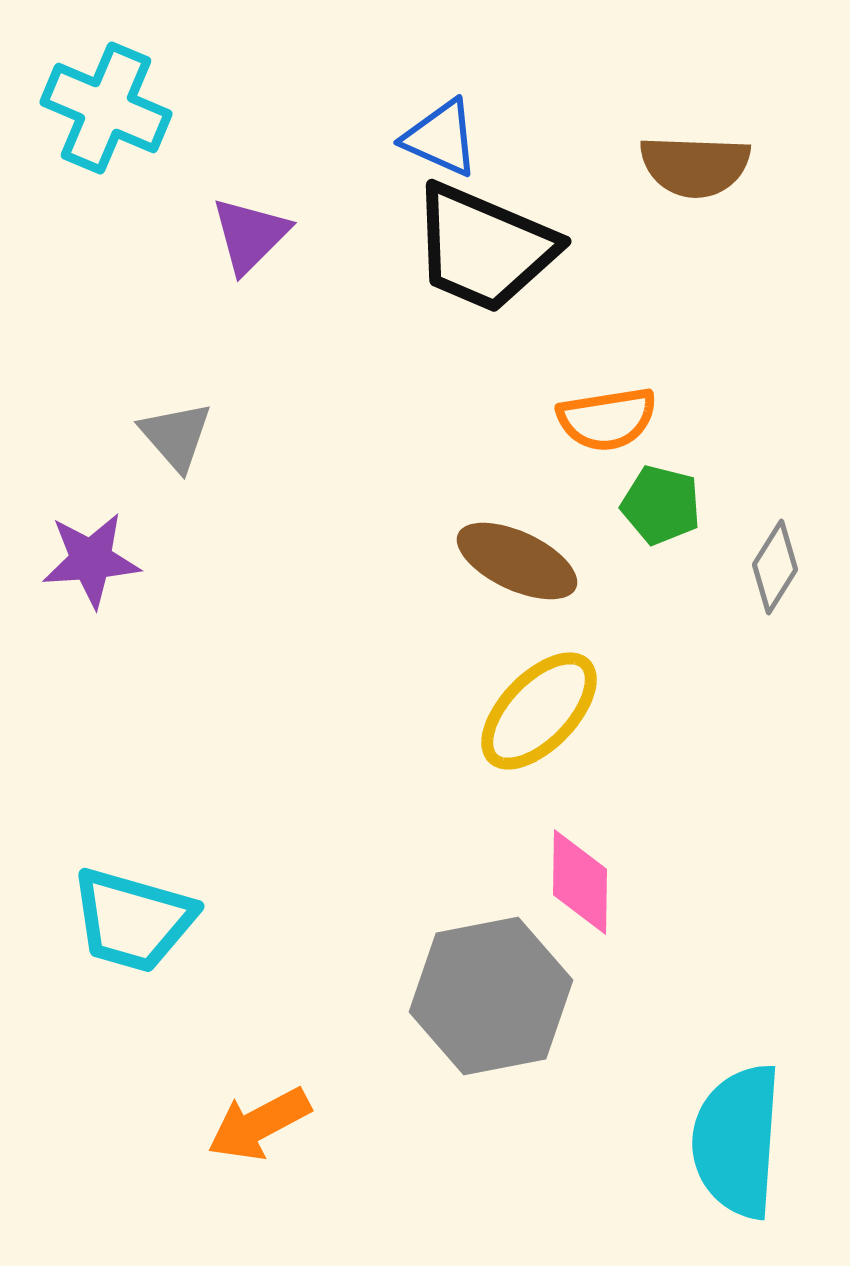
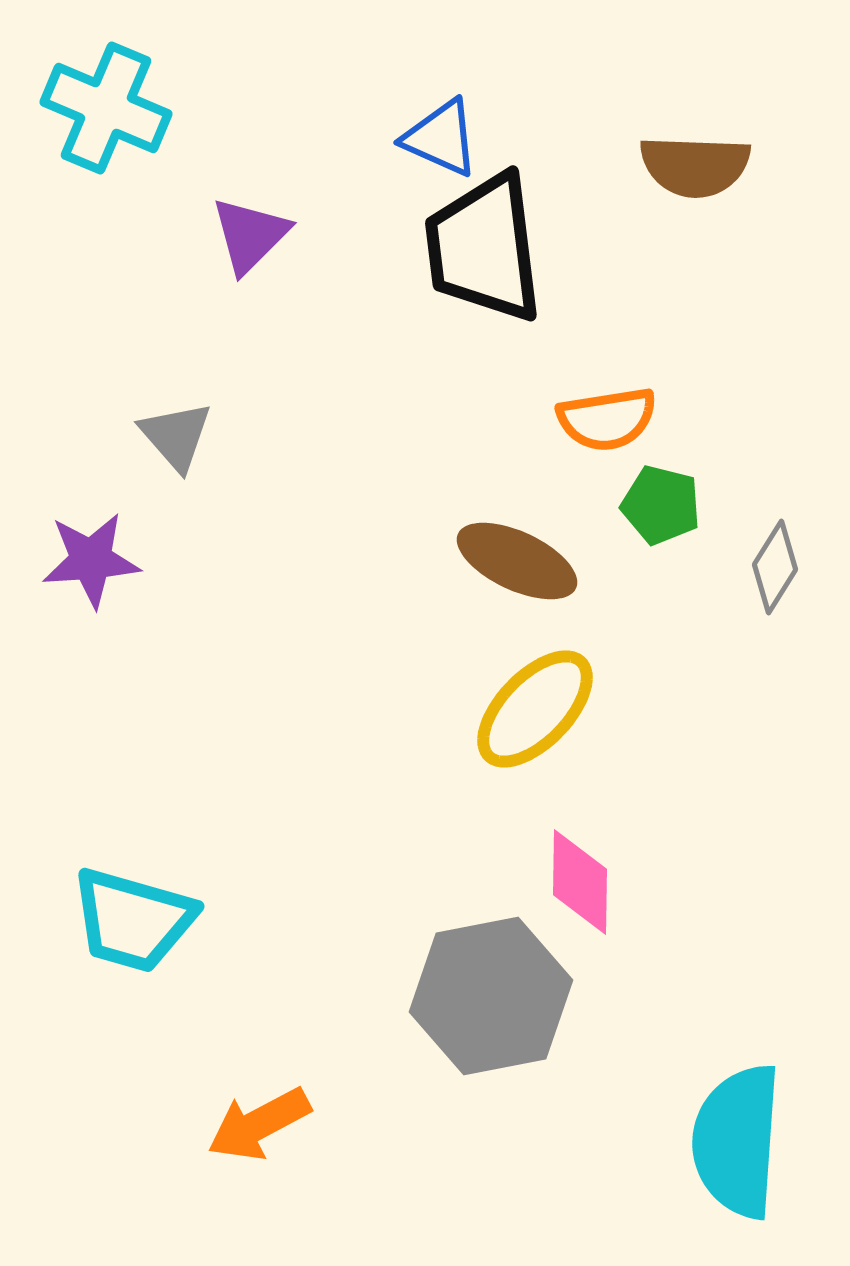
black trapezoid: rotated 60 degrees clockwise
yellow ellipse: moved 4 px left, 2 px up
